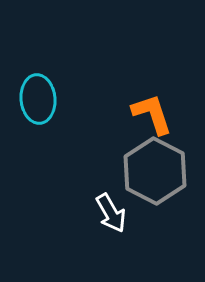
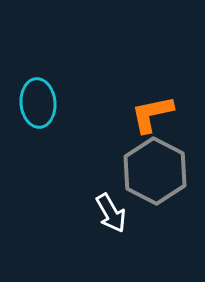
cyan ellipse: moved 4 px down
orange L-shape: rotated 84 degrees counterclockwise
